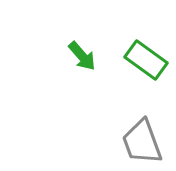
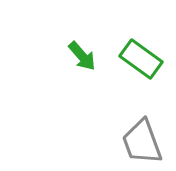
green rectangle: moved 5 px left, 1 px up
